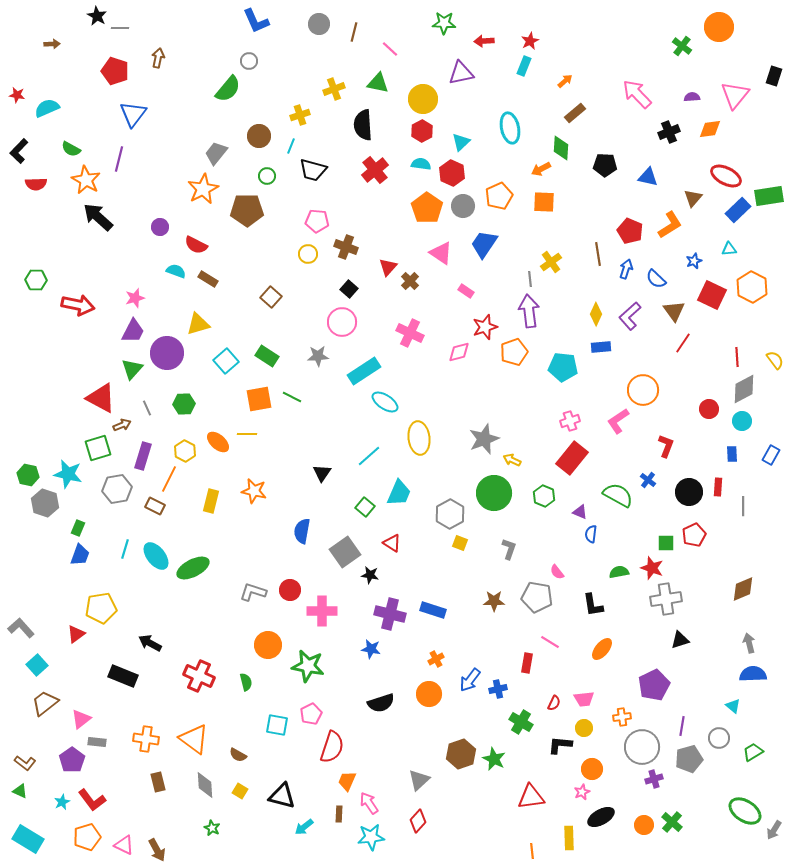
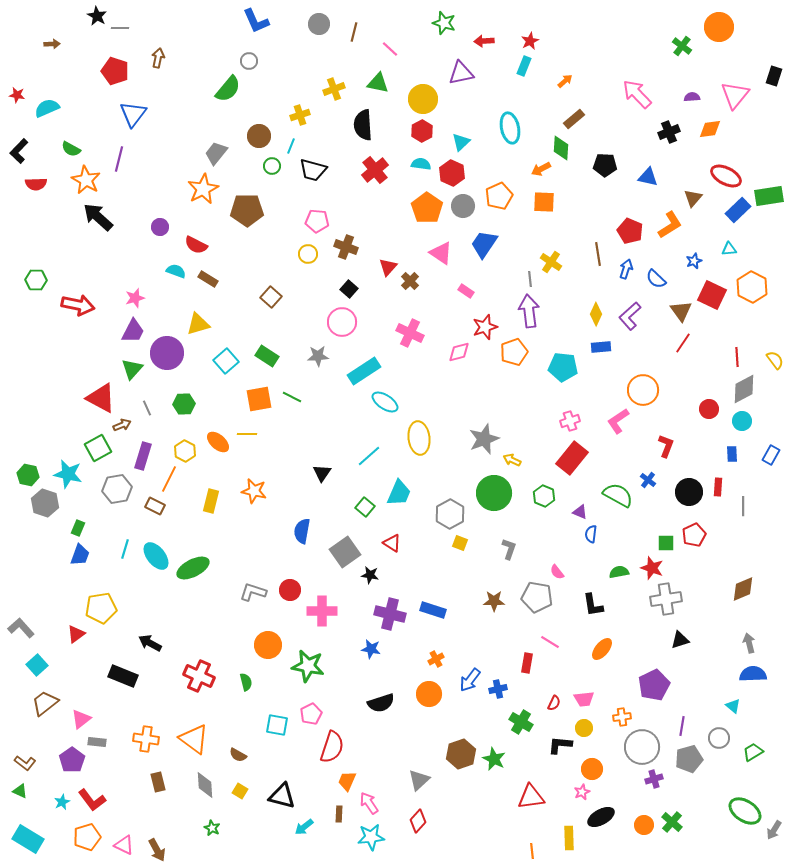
green star at (444, 23): rotated 15 degrees clockwise
brown rectangle at (575, 113): moved 1 px left, 6 px down
green circle at (267, 176): moved 5 px right, 10 px up
yellow cross at (551, 262): rotated 20 degrees counterclockwise
brown triangle at (674, 311): moved 7 px right
green square at (98, 448): rotated 12 degrees counterclockwise
